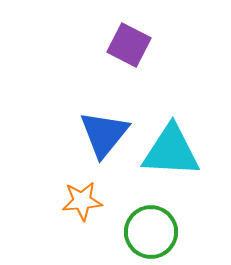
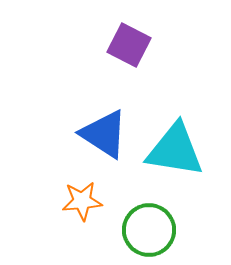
blue triangle: rotated 36 degrees counterclockwise
cyan triangle: moved 4 px right, 1 px up; rotated 6 degrees clockwise
green circle: moved 2 px left, 2 px up
